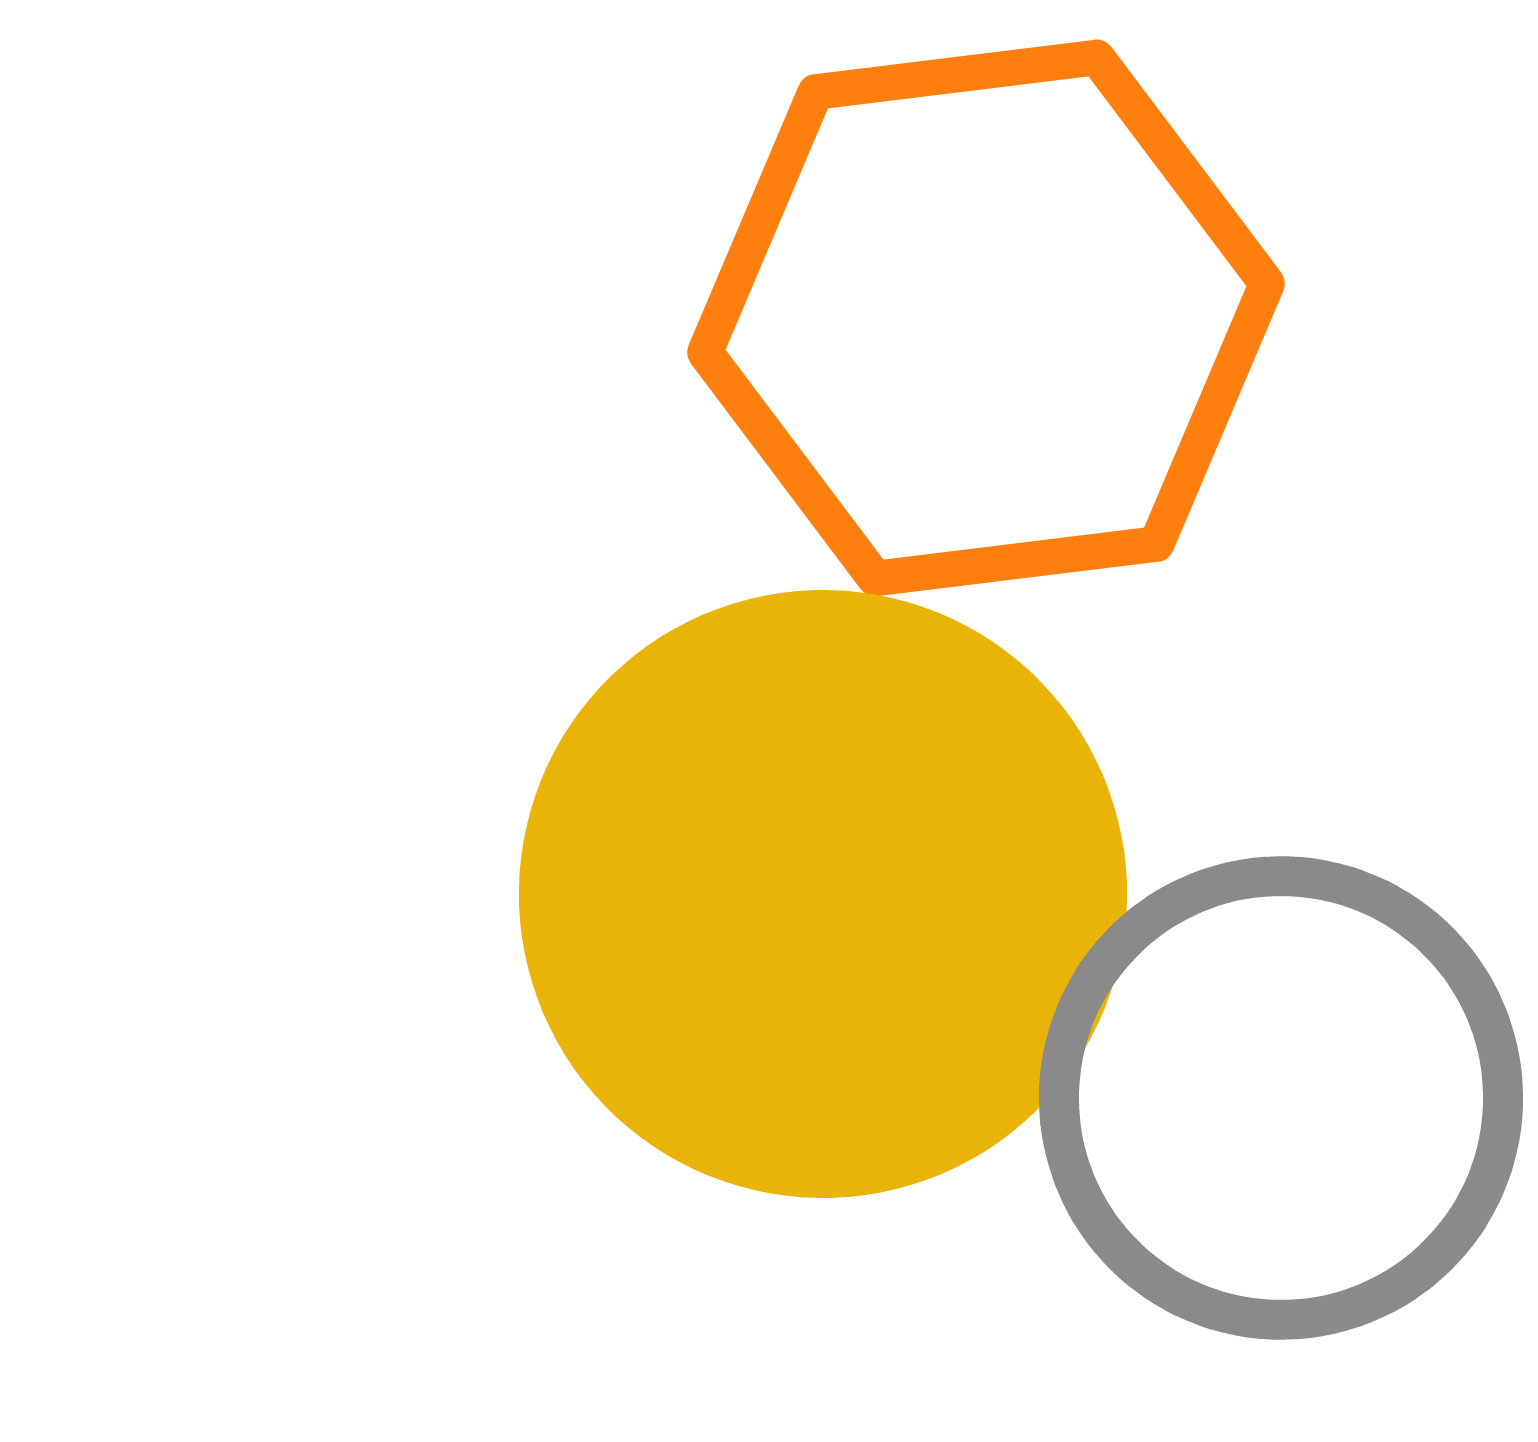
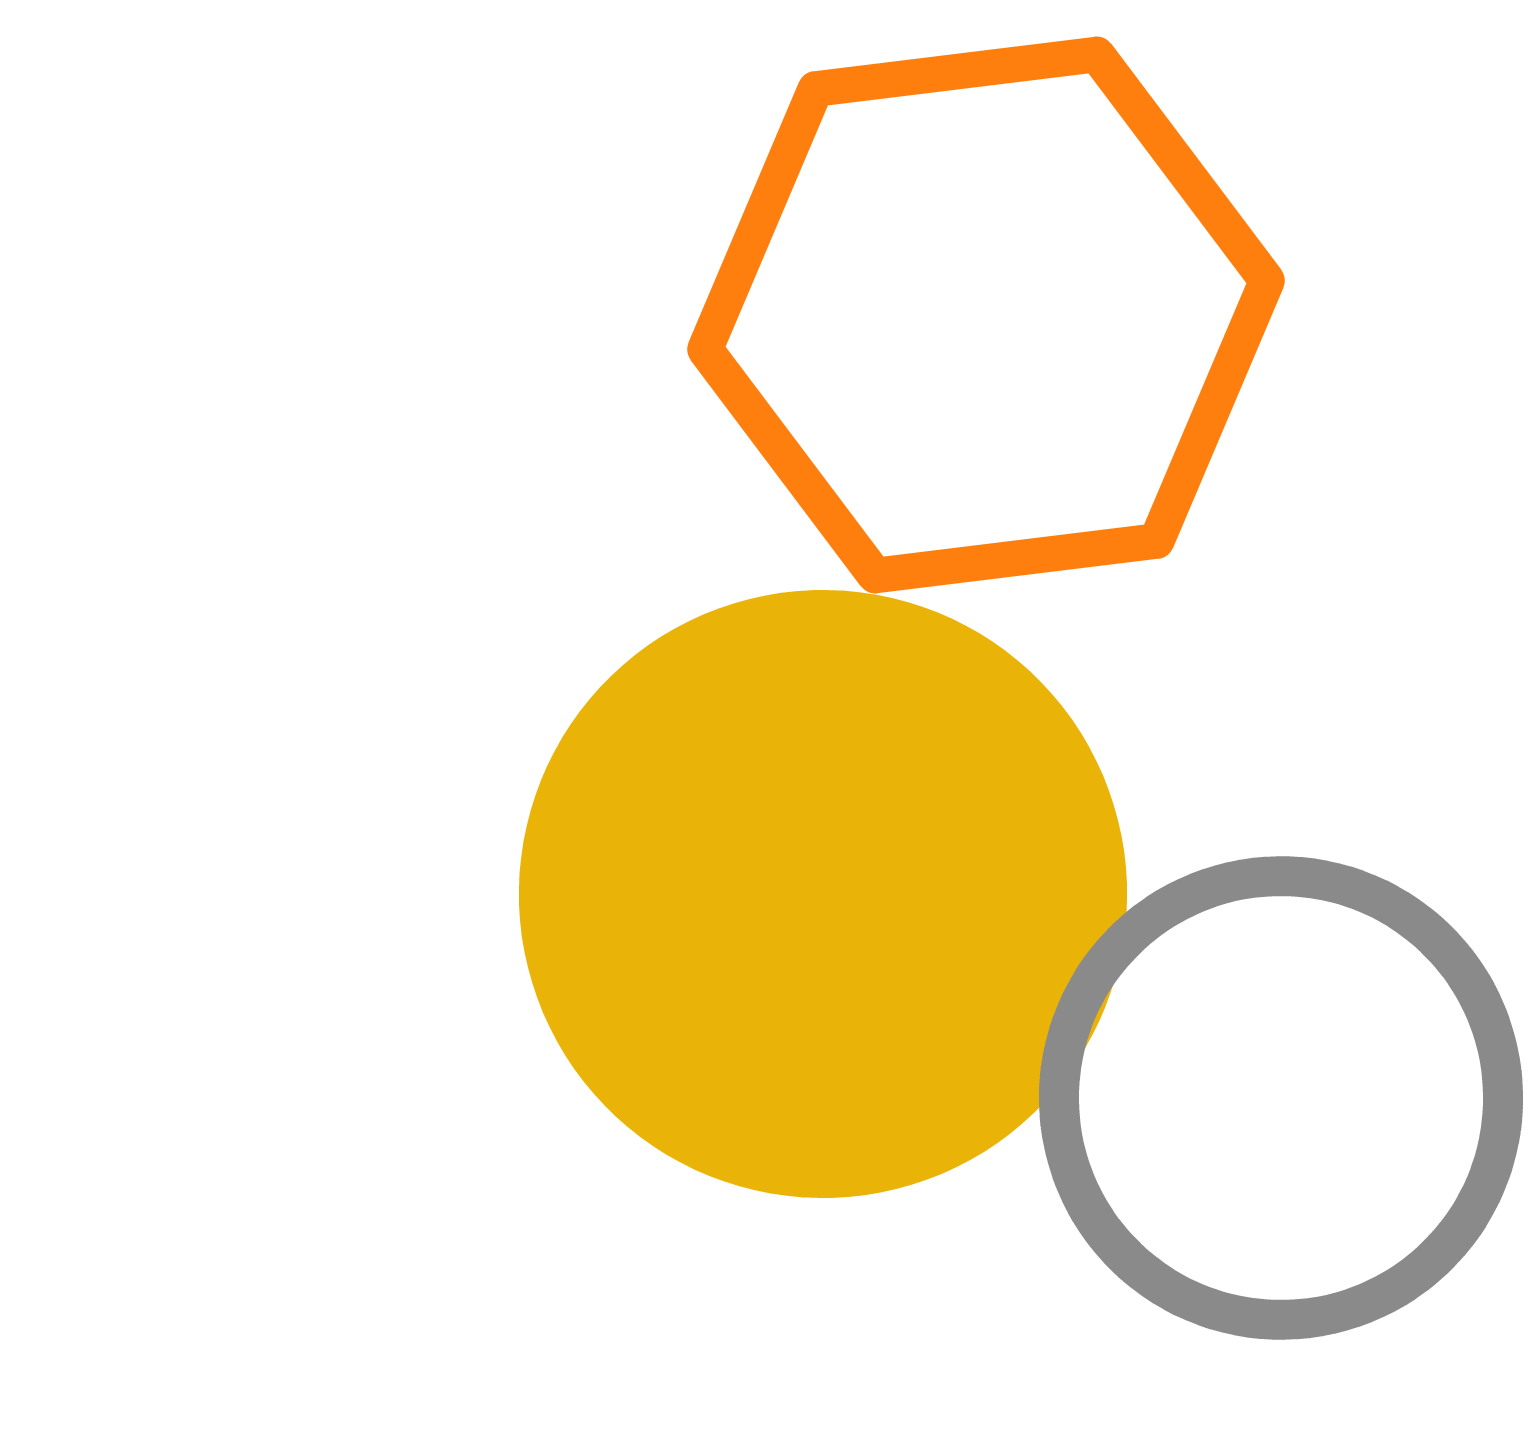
orange hexagon: moved 3 px up
